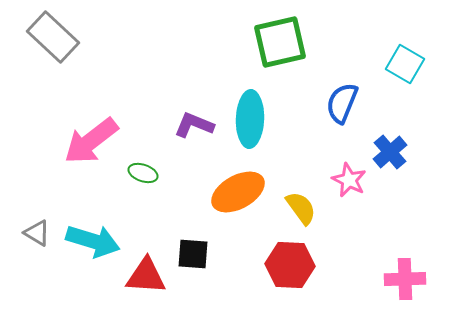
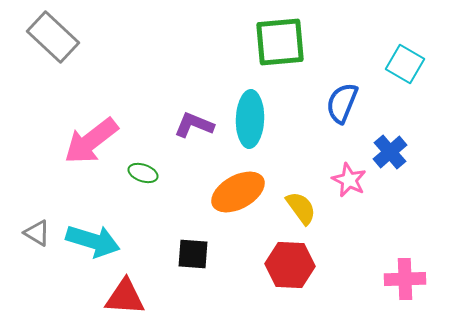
green square: rotated 8 degrees clockwise
red triangle: moved 21 px left, 21 px down
